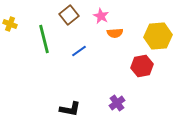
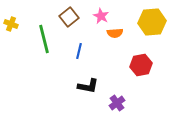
brown square: moved 2 px down
yellow cross: moved 1 px right
yellow hexagon: moved 6 px left, 14 px up
blue line: rotated 42 degrees counterclockwise
red hexagon: moved 1 px left, 1 px up
black L-shape: moved 18 px right, 23 px up
